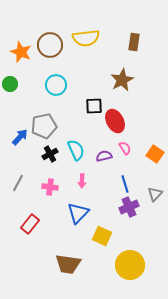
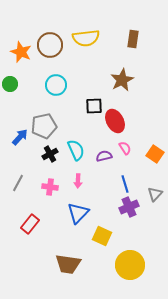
brown rectangle: moved 1 px left, 3 px up
pink arrow: moved 4 px left
